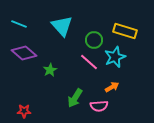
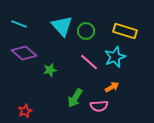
green circle: moved 8 px left, 9 px up
green star: rotated 16 degrees clockwise
red star: moved 1 px right; rotated 24 degrees counterclockwise
